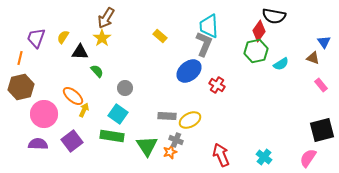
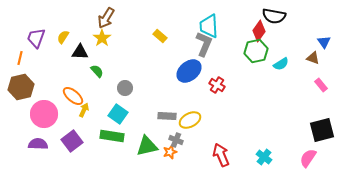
green triangle: rotated 50 degrees clockwise
